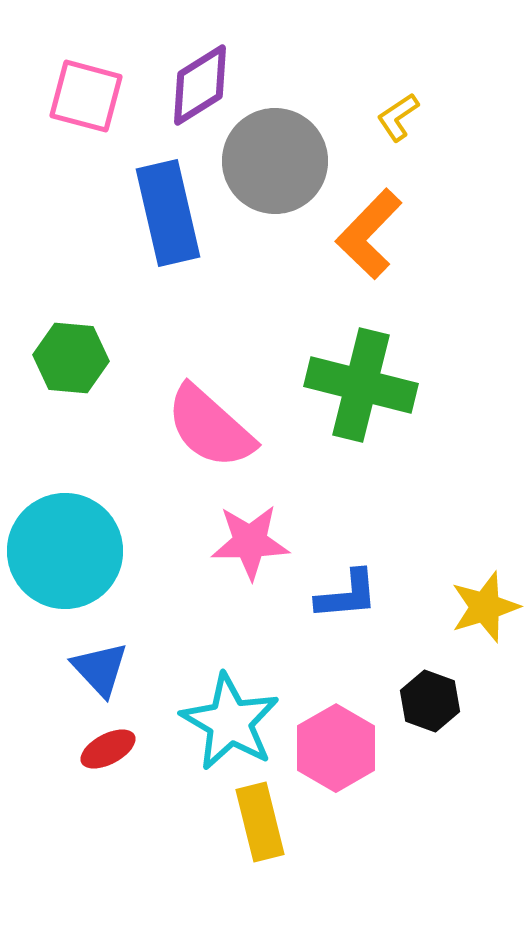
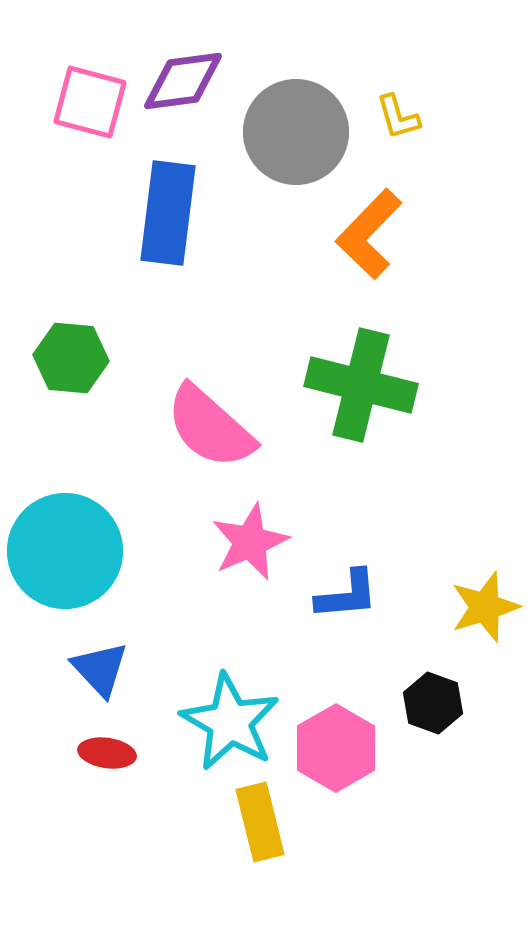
purple diamond: moved 17 px left, 4 px up; rotated 24 degrees clockwise
pink square: moved 4 px right, 6 px down
yellow L-shape: rotated 72 degrees counterclockwise
gray circle: moved 21 px right, 29 px up
blue rectangle: rotated 20 degrees clockwise
pink star: rotated 22 degrees counterclockwise
black hexagon: moved 3 px right, 2 px down
red ellipse: moved 1 px left, 4 px down; rotated 36 degrees clockwise
